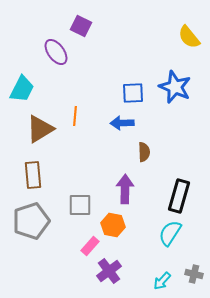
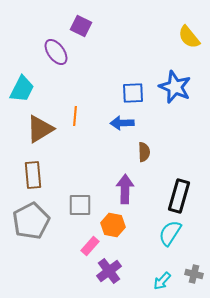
gray pentagon: rotated 9 degrees counterclockwise
